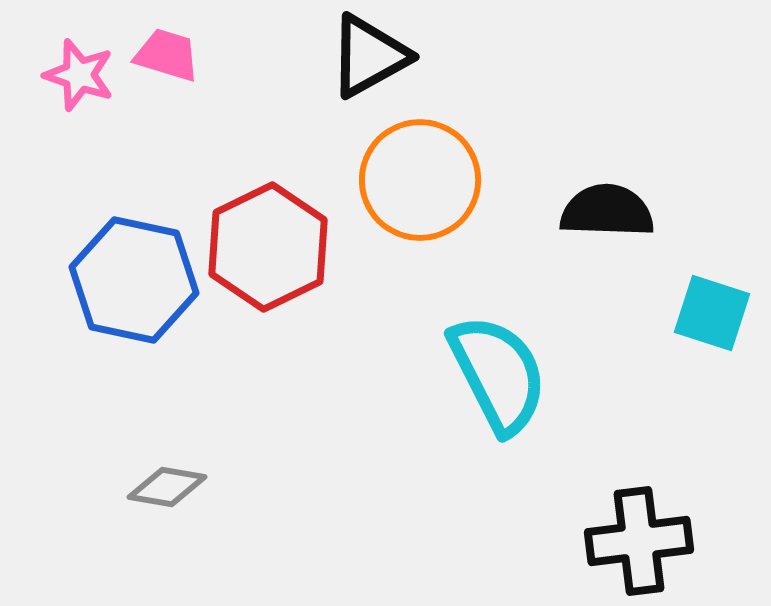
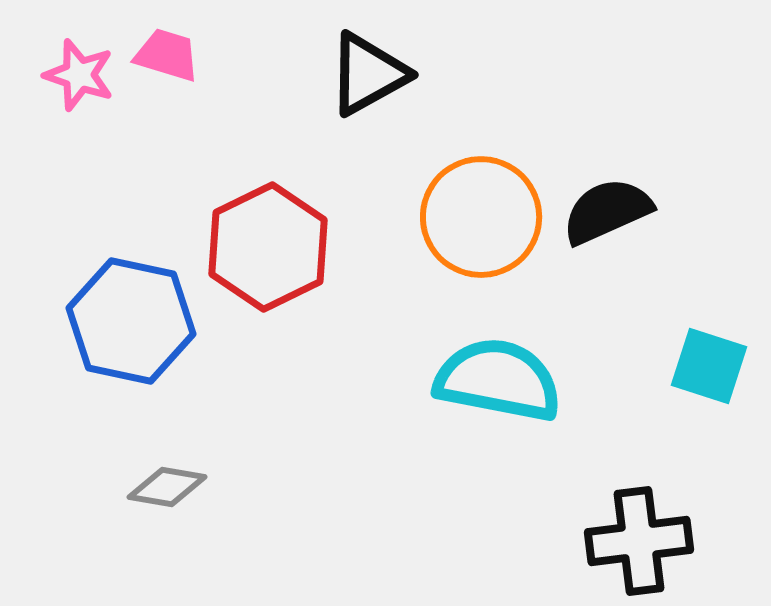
black triangle: moved 1 px left, 18 px down
orange circle: moved 61 px right, 37 px down
black semicircle: rotated 26 degrees counterclockwise
blue hexagon: moved 3 px left, 41 px down
cyan square: moved 3 px left, 53 px down
cyan semicircle: moved 6 px down; rotated 52 degrees counterclockwise
